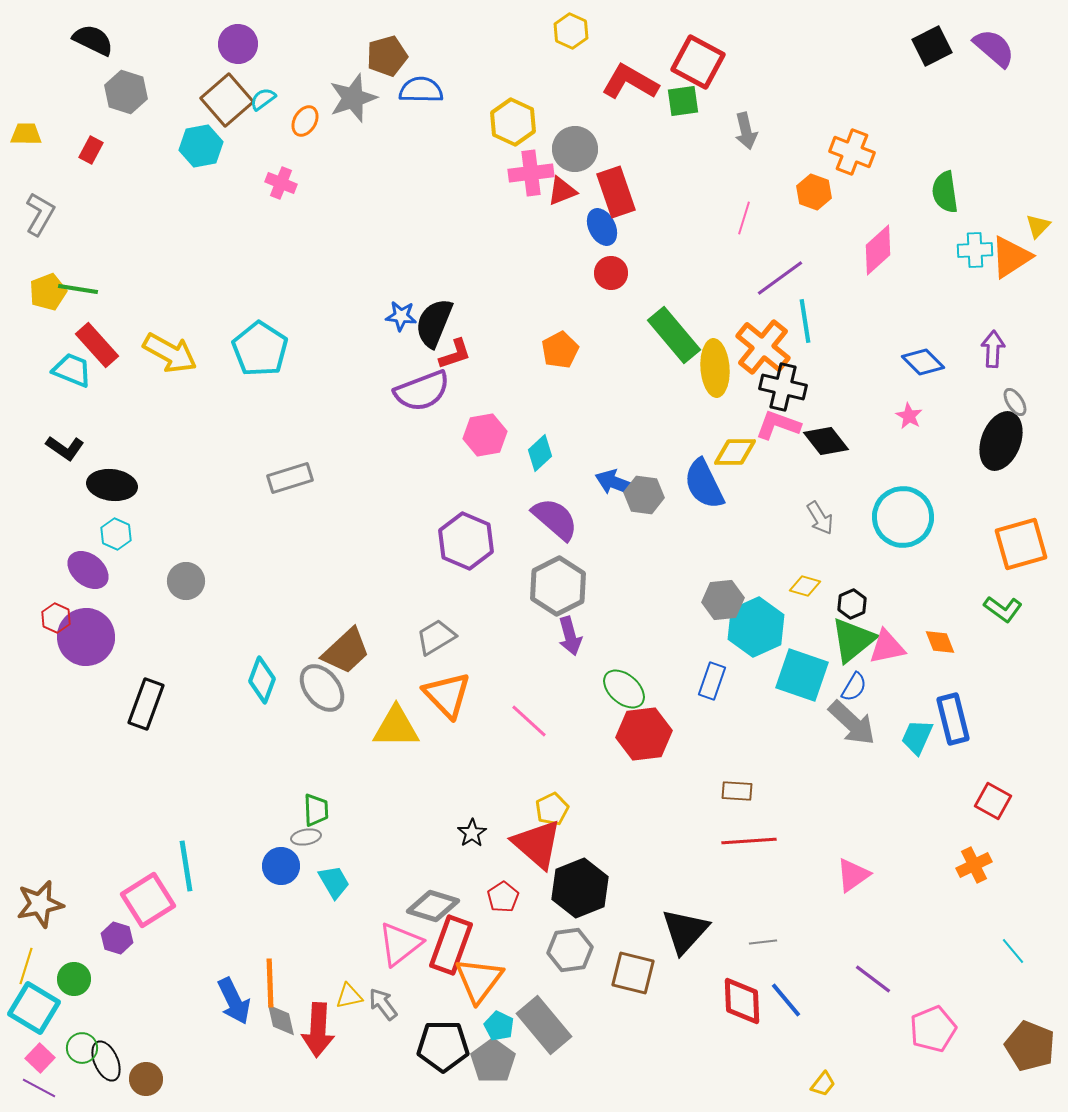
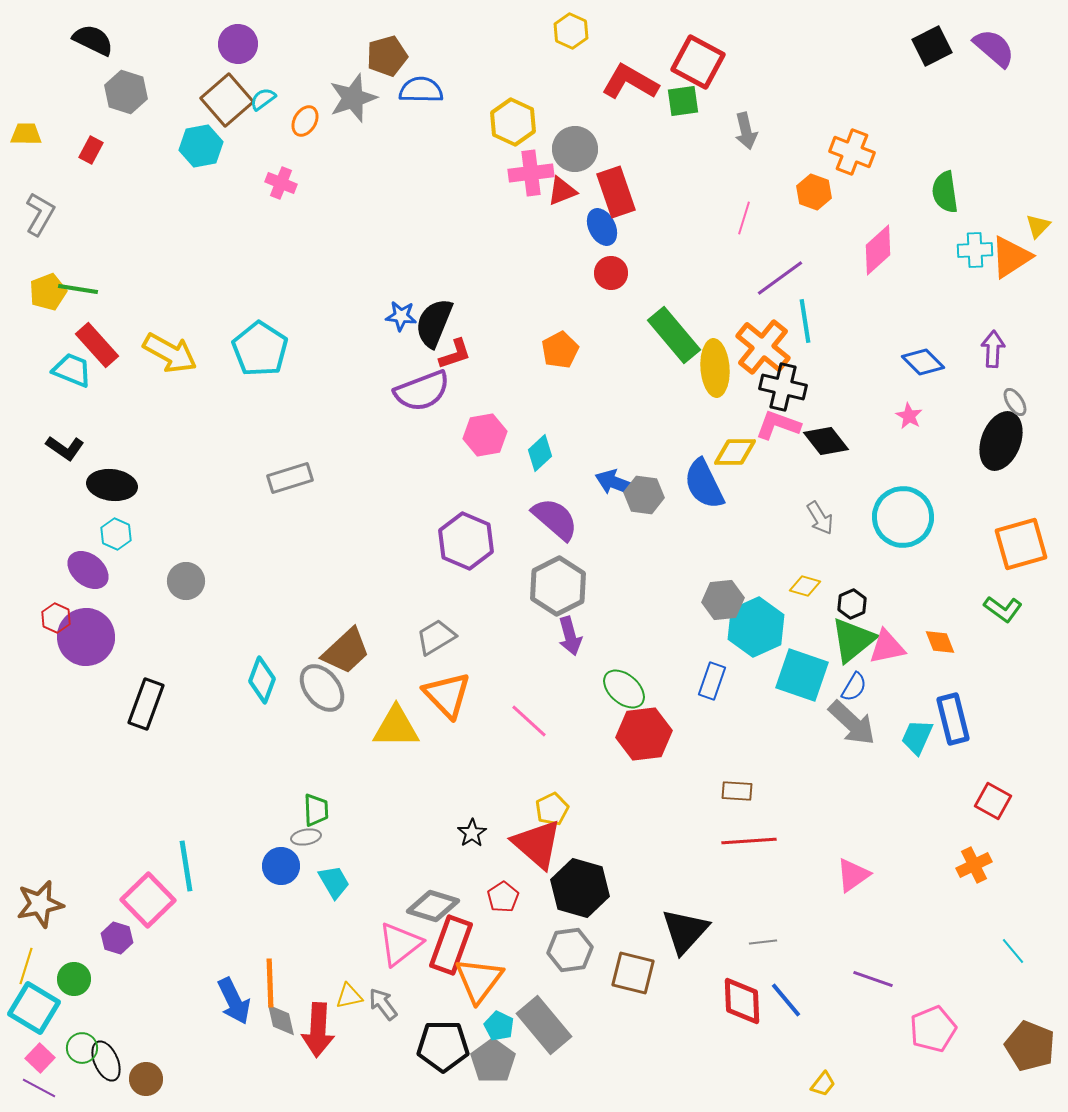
black hexagon at (580, 888): rotated 22 degrees counterclockwise
pink square at (148, 900): rotated 12 degrees counterclockwise
purple line at (873, 979): rotated 18 degrees counterclockwise
